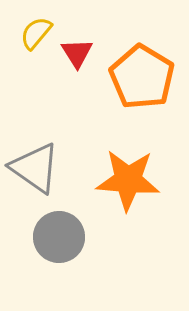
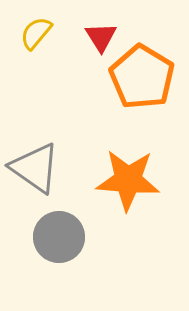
red triangle: moved 24 px right, 16 px up
